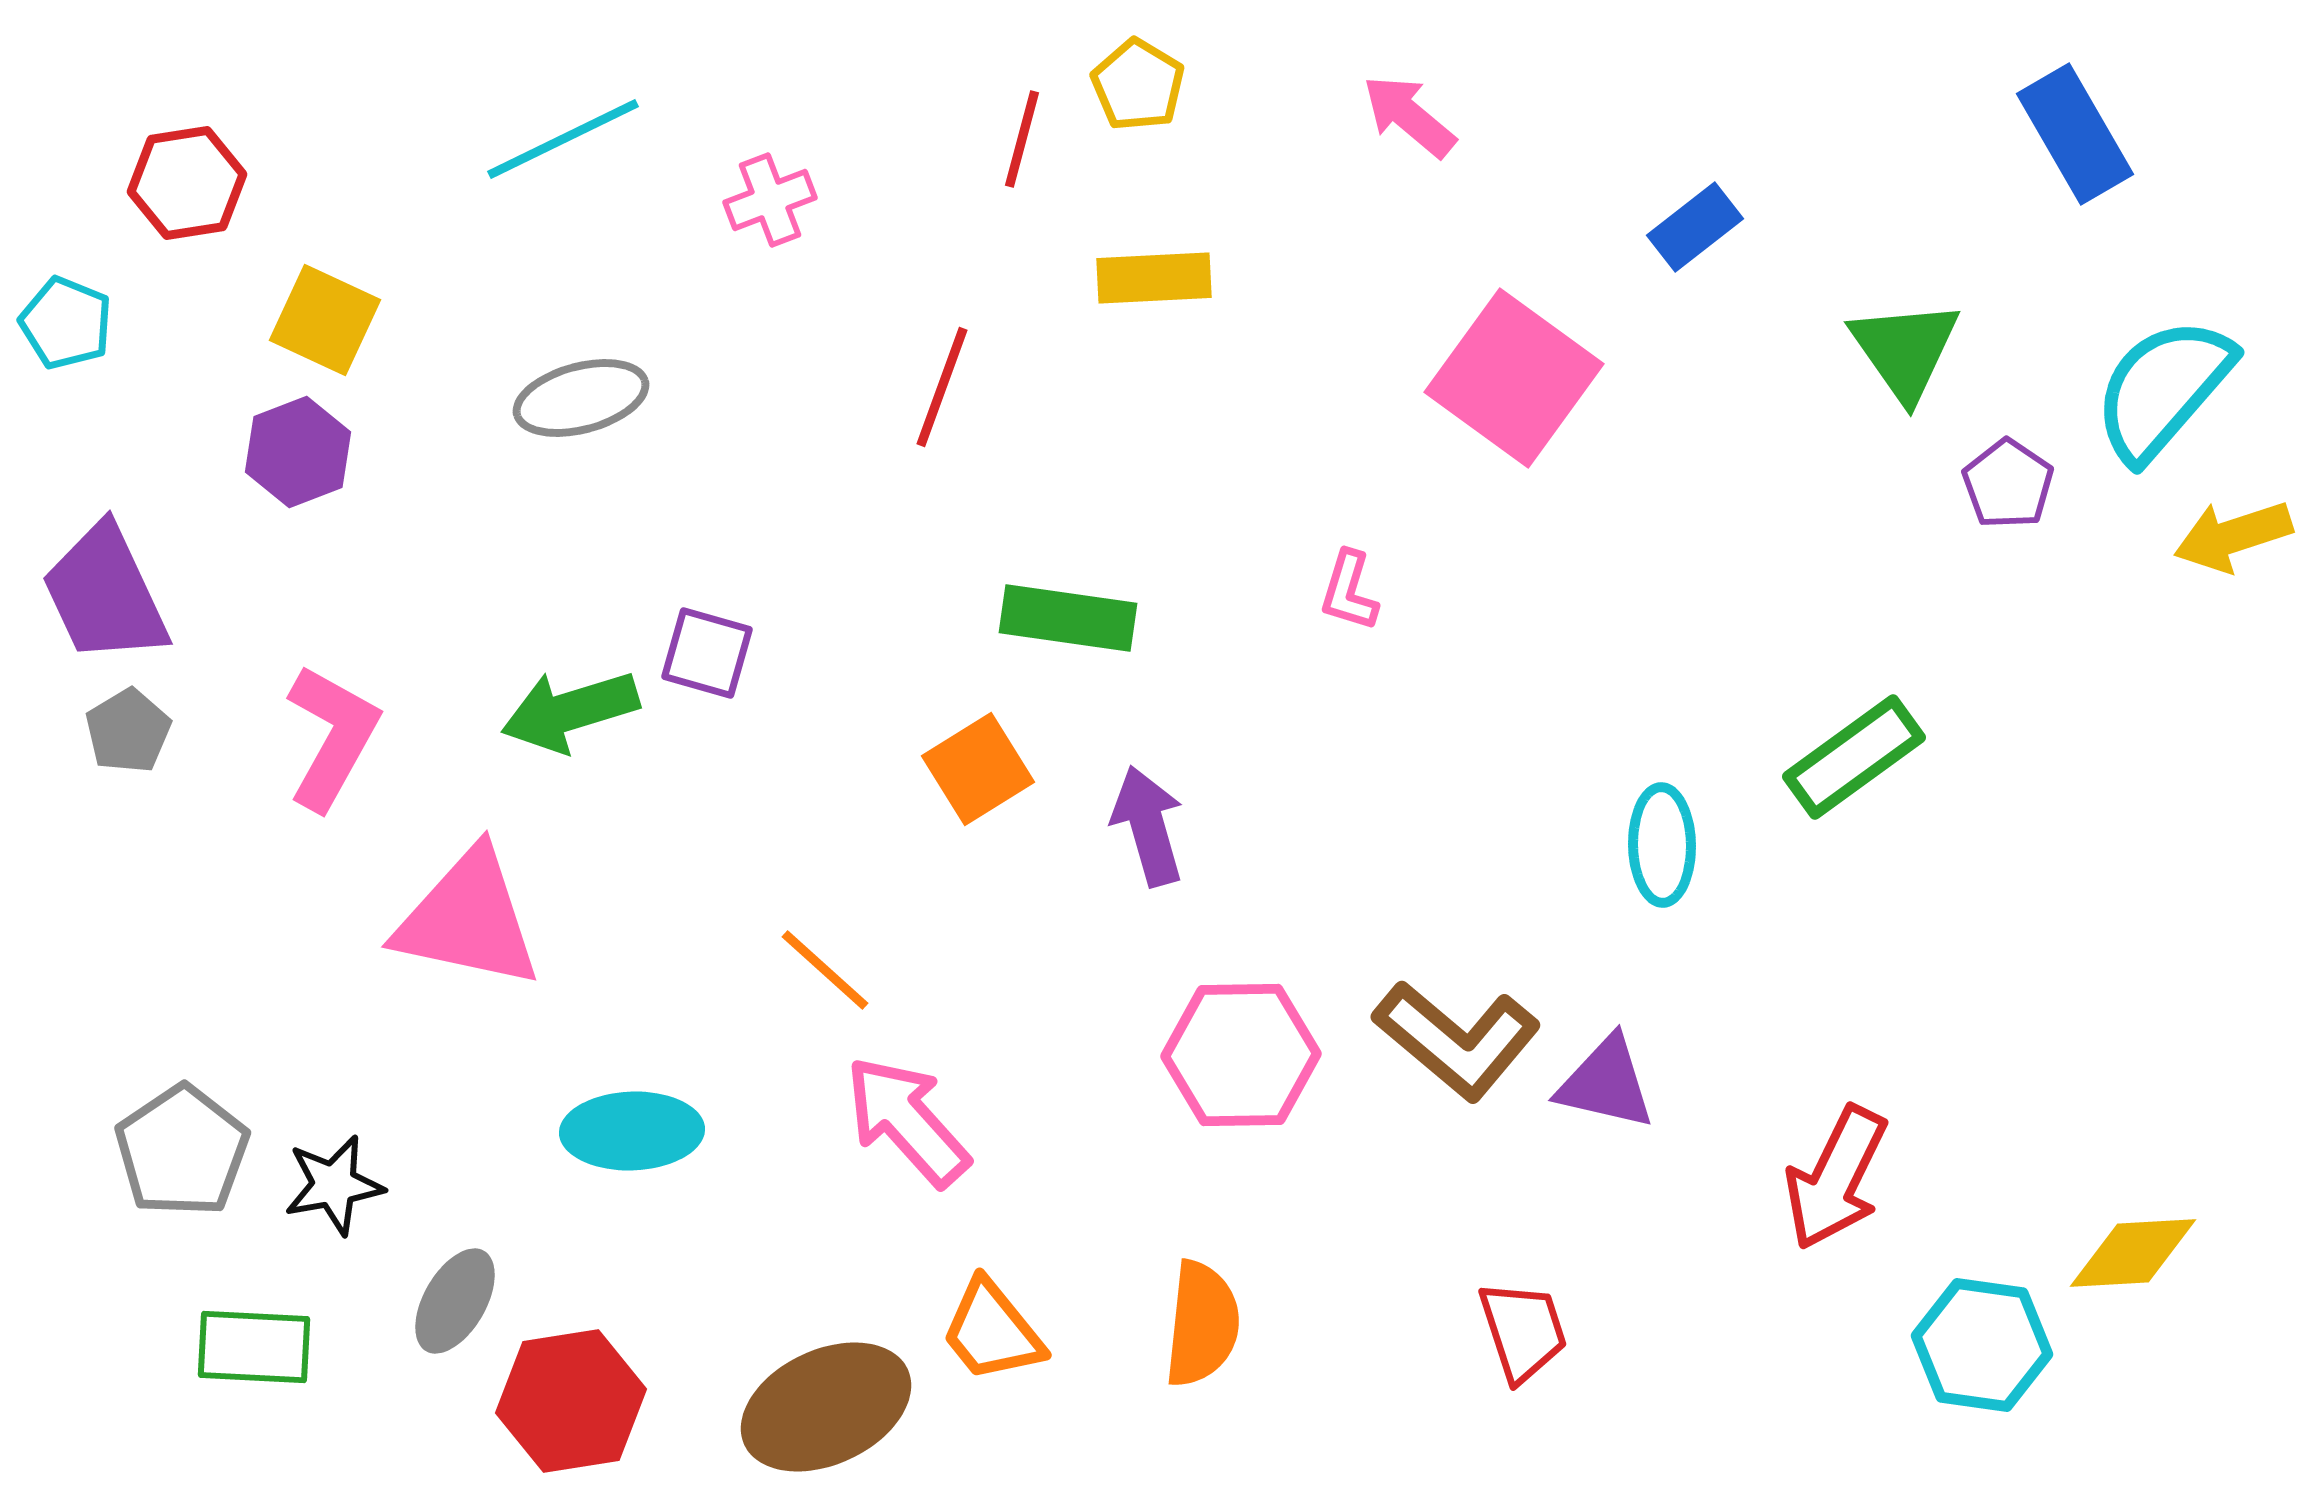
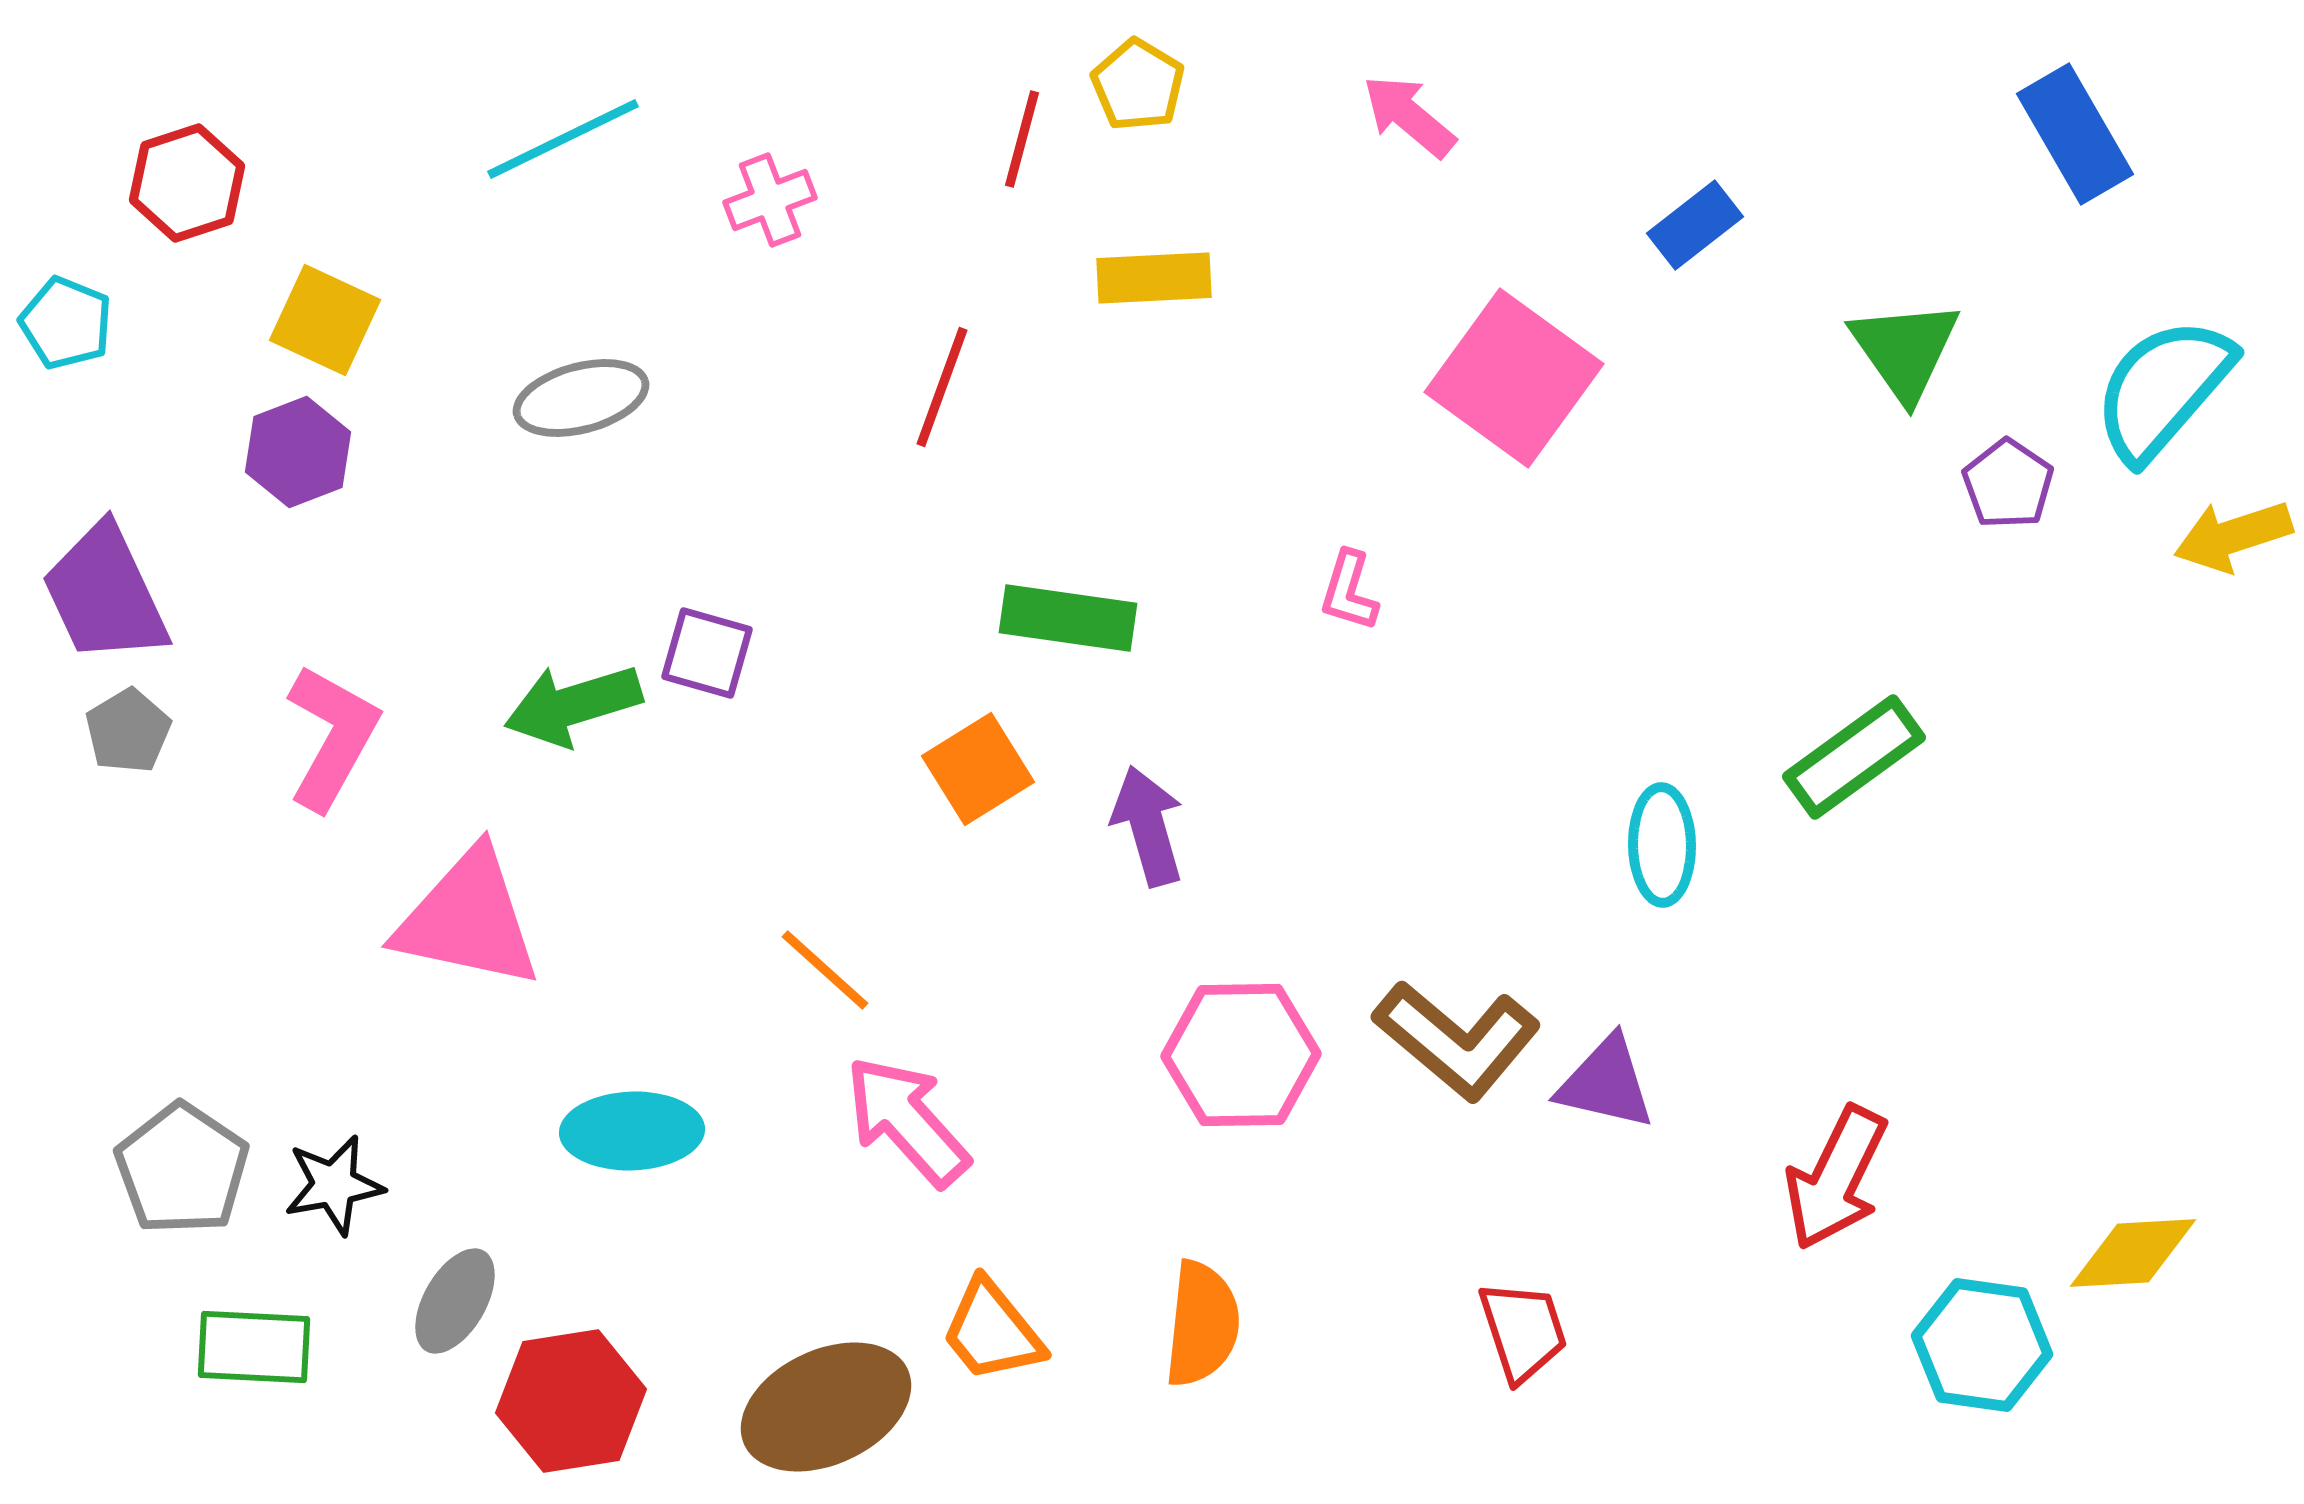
red hexagon at (187, 183): rotated 9 degrees counterclockwise
blue rectangle at (1695, 227): moved 2 px up
green arrow at (570, 711): moved 3 px right, 6 px up
gray pentagon at (182, 1151): moved 18 px down; rotated 4 degrees counterclockwise
